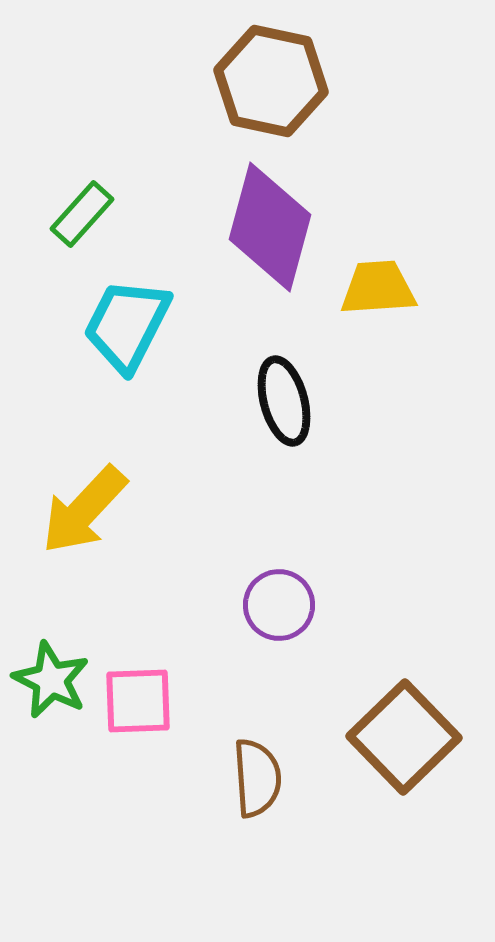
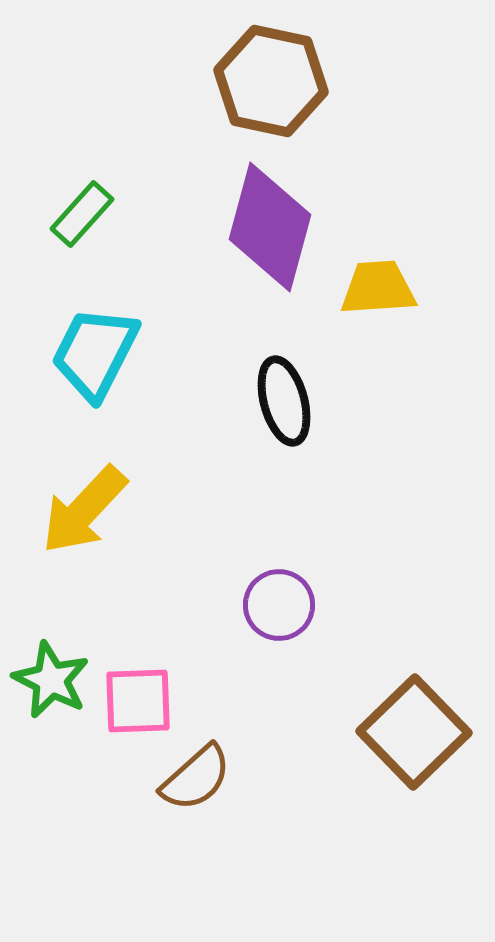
cyan trapezoid: moved 32 px left, 28 px down
brown square: moved 10 px right, 5 px up
brown semicircle: moved 61 px left; rotated 52 degrees clockwise
